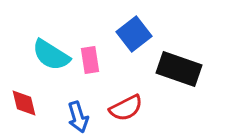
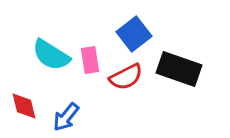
red diamond: moved 3 px down
red semicircle: moved 31 px up
blue arrow: moved 12 px left; rotated 56 degrees clockwise
